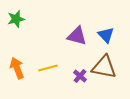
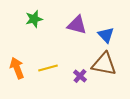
green star: moved 18 px right
purple triangle: moved 11 px up
brown triangle: moved 3 px up
